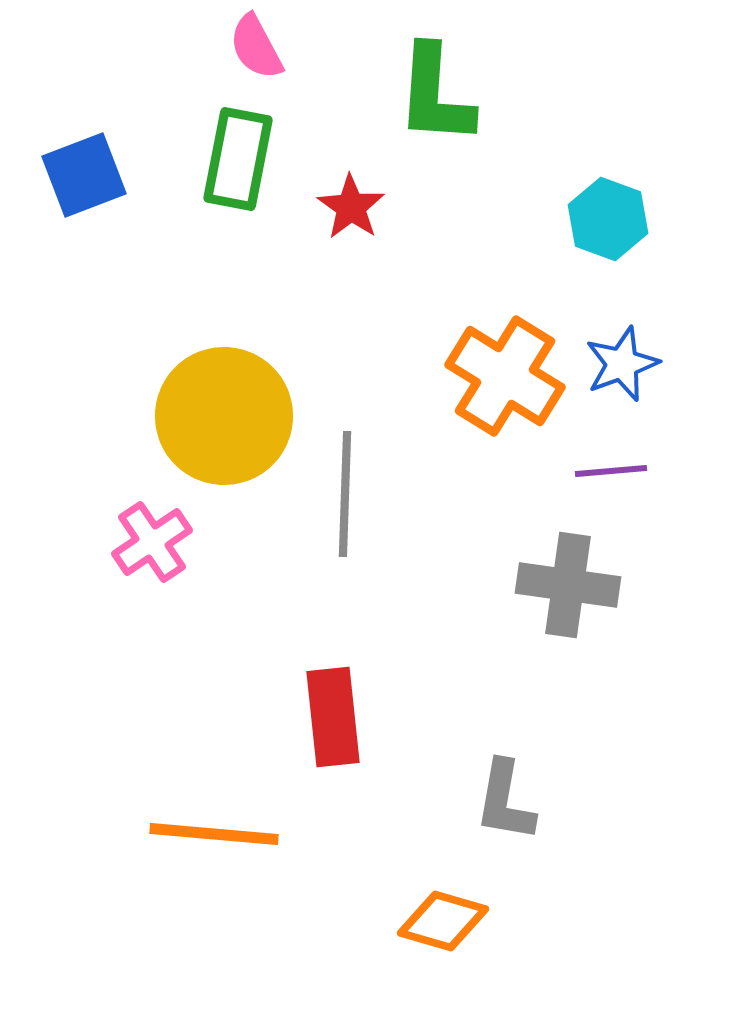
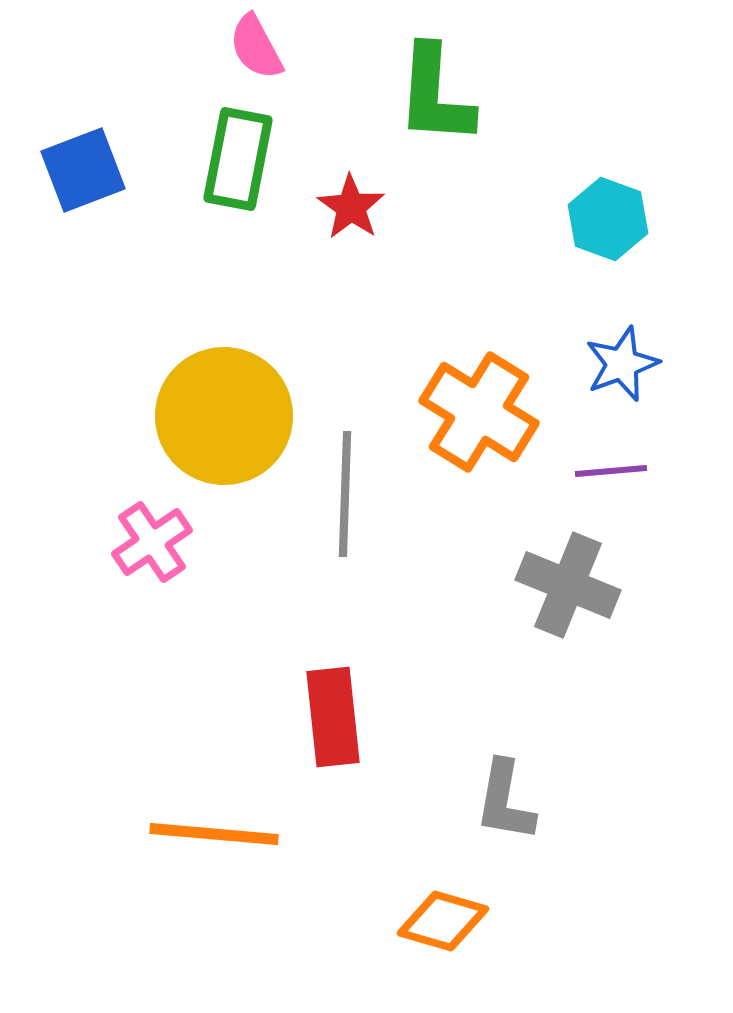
blue square: moved 1 px left, 5 px up
orange cross: moved 26 px left, 36 px down
gray cross: rotated 14 degrees clockwise
